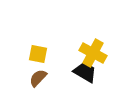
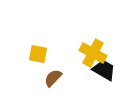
black trapezoid: moved 19 px right, 2 px up
brown semicircle: moved 15 px right
